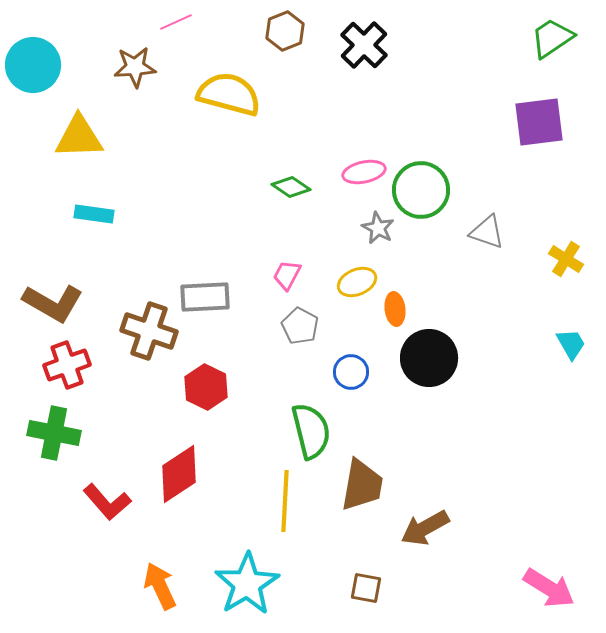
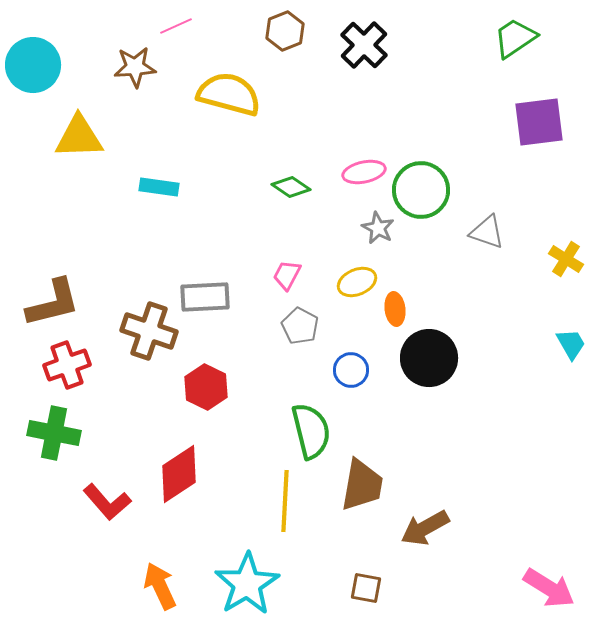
pink line: moved 4 px down
green trapezoid: moved 37 px left
cyan rectangle: moved 65 px right, 27 px up
brown L-shape: rotated 44 degrees counterclockwise
blue circle: moved 2 px up
